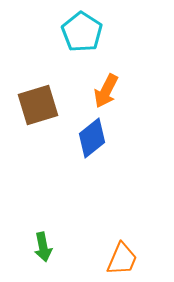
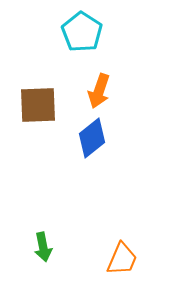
orange arrow: moved 7 px left; rotated 8 degrees counterclockwise
brown square: rotated 15 degrees clockwise
